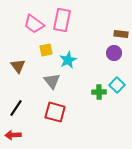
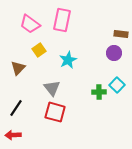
pink trapezoid: moved 4 px left
yellow square: moved 7 px left; rotated 24 degrees counterclockwise
brown triangle: moved 2 px down; rotated 21 degrees clockwise
gray triangle: moved 7 px down
